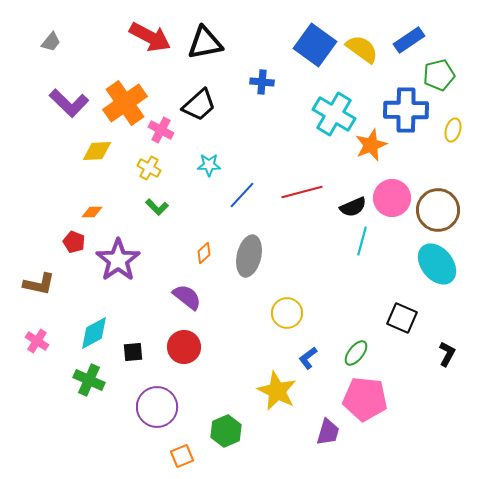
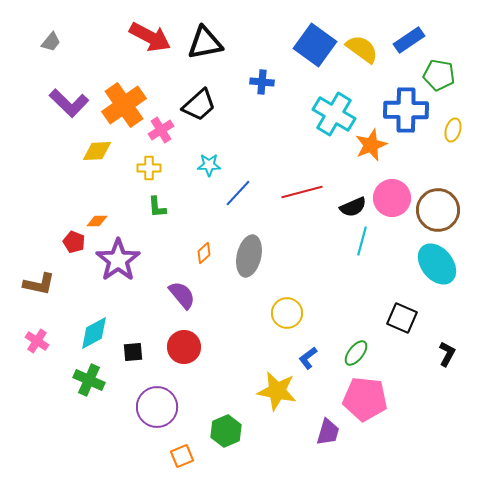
green pentagon at (439, 75): rotated 24 degrees clockwise
orange cross at (125, 103): moved 1 px left, 2 px down
pink cross at (161, 130): rotated 30 degrees clockwise
yellow cross at (149, 168): rotated 30 degrees counterclockwise
blue line at (242, 195): moved 4 px left, 2 px up
green L-shape at (157, 207): rotated 40 degrees clockwise
orange diamond at (92, 212): moved 5 px right, 9 px down
purple semicircle at (187, 297): moved 5 px left, 2 px up; rotated 12 degrees clockwise
yellow star at (277, 391): rotated 15 degrees counterclockwise
